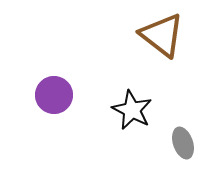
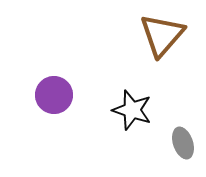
brown triangle: rotated 33 degrees clockwise
black star: rotated 9 degrees counterclockwise
